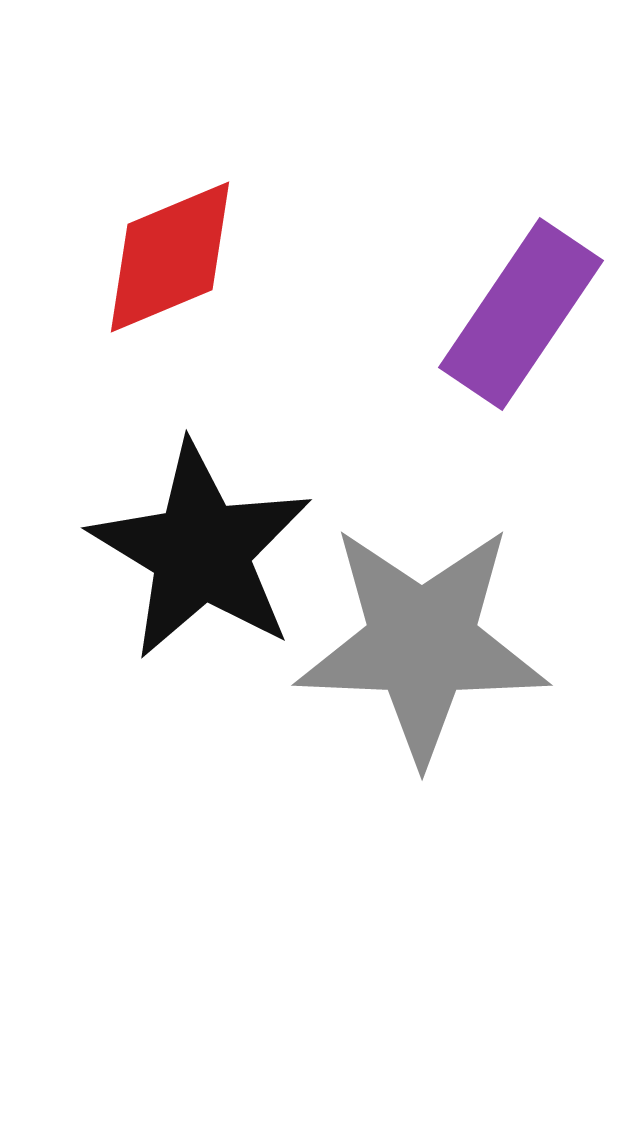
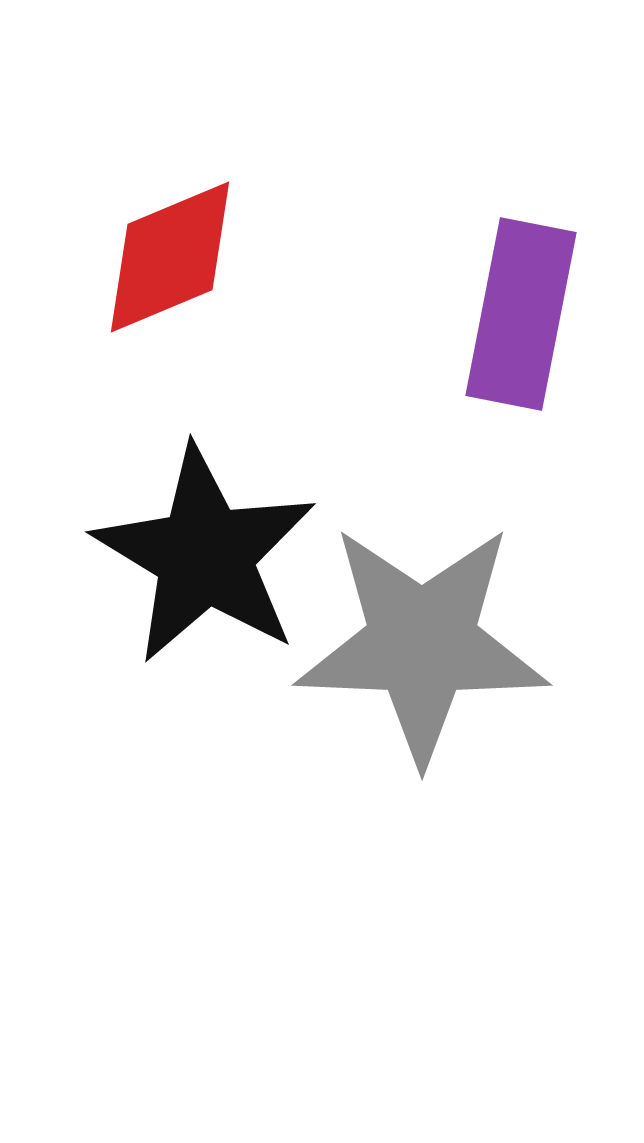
purple rectangle: rotated 23 degrees counterclockwise
black star: moved 4 px right, 4 px down
